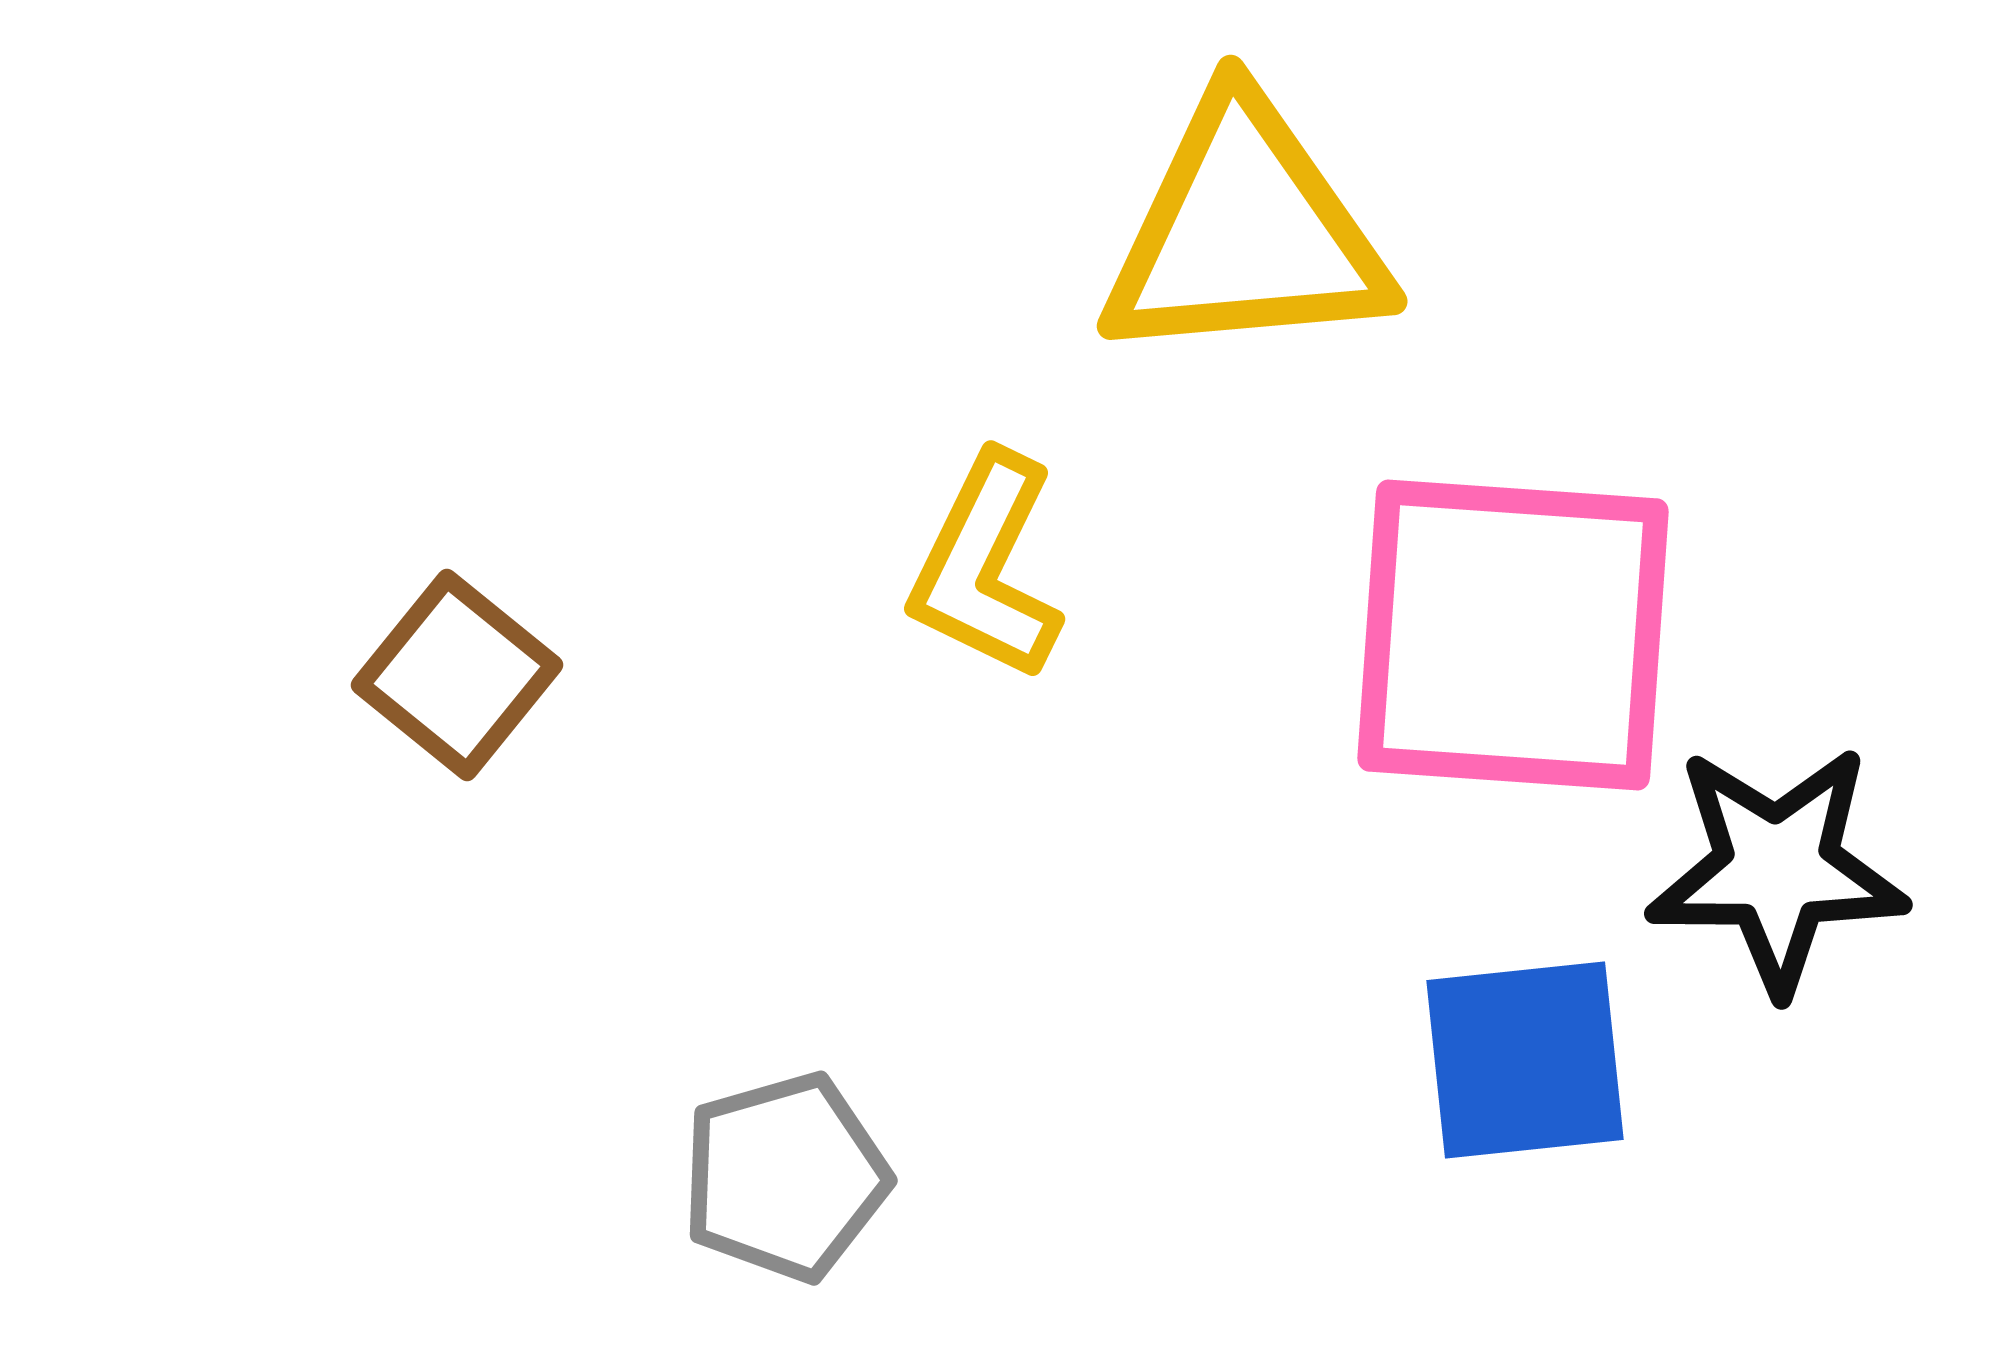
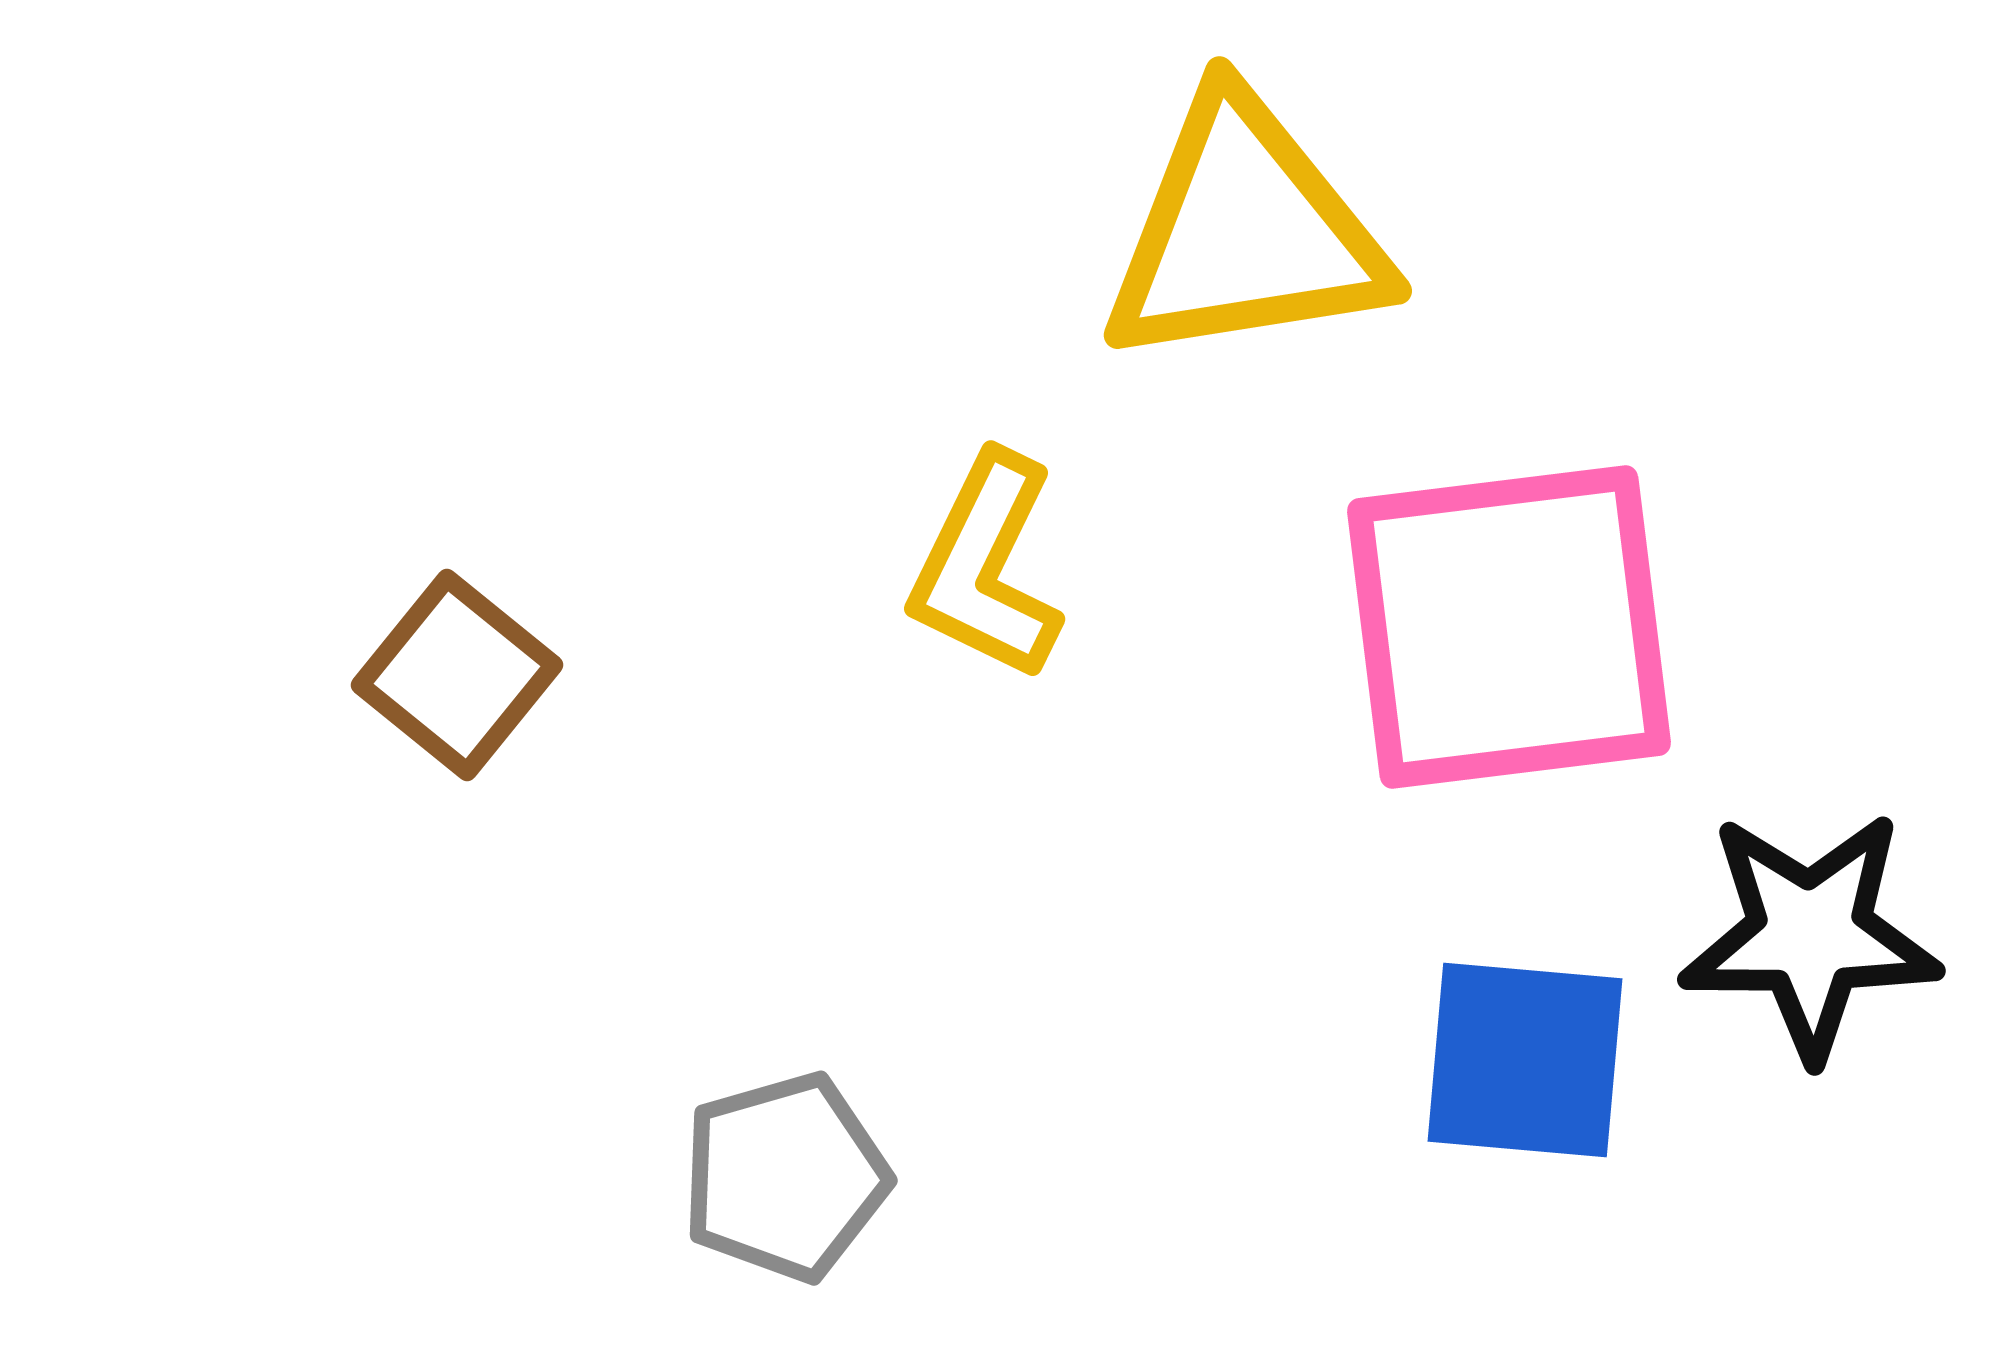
yellow triangle: rotated 4 degrees counterclockwise
pink square: moved 4 px left, 8 px up; rotated 11 degrees counterclockwise
black star: moved 33 px right, 66 px down
blue square: rotated 11 degrees clockwise
